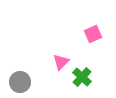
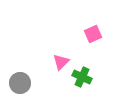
green cross: rotated 18 degrees counterclockwise
gray circle: moved 1 px down
